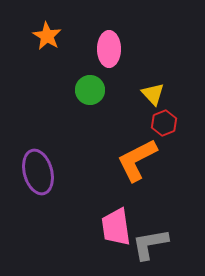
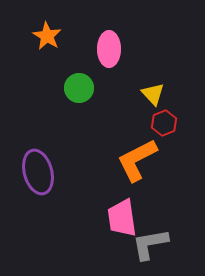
green circle: moved 11 px left, 2 px up
pink trapezoid: moved 6 px right, 9 px up
